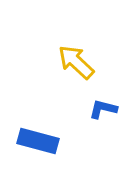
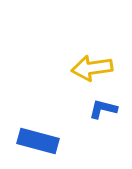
yellow arrow: moved 16 px right, 6 px down; rotated 51 degrees counterclockwise
